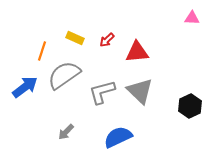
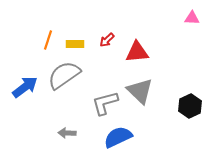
yellow rectangle: moved 6 px down; rotated 24 degrees counterclockwise
orange line: moved 6 px right, 11 px up
gray L-shape: moved 3 px right, 11 px down
gray arrow: moved 1 px right, 1 px down; rotated 48 degrees clockwise
